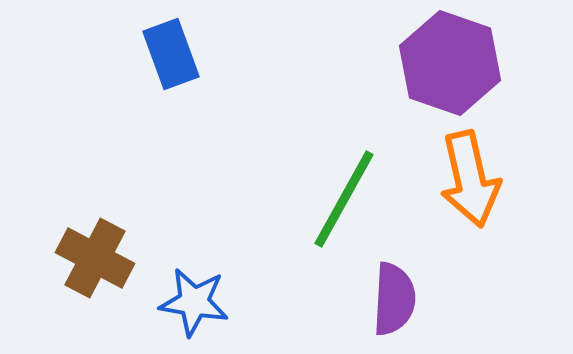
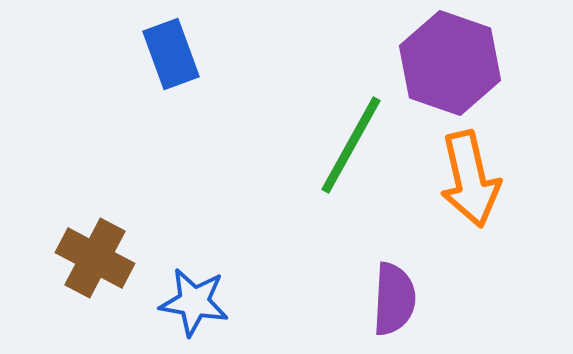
green line: moved 7 px right, 54 px up
